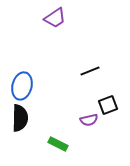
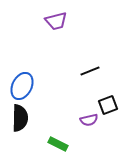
purple trapezoid: moved 1 px right, 3 px down; rotated 20 degrees clockwise
blue ellipse: rotated 12 degrees clockwise
